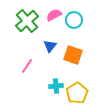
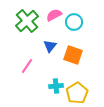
cyan circle: moved 2 px down
